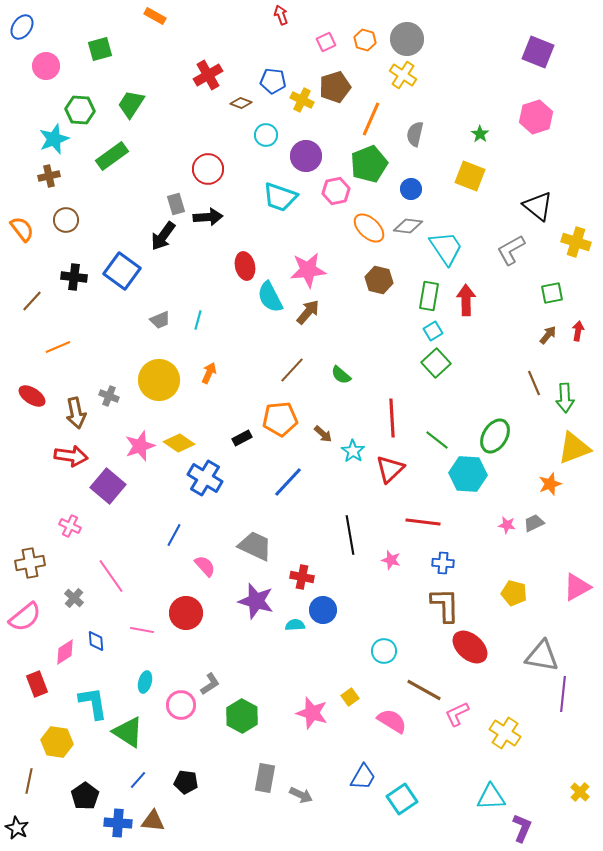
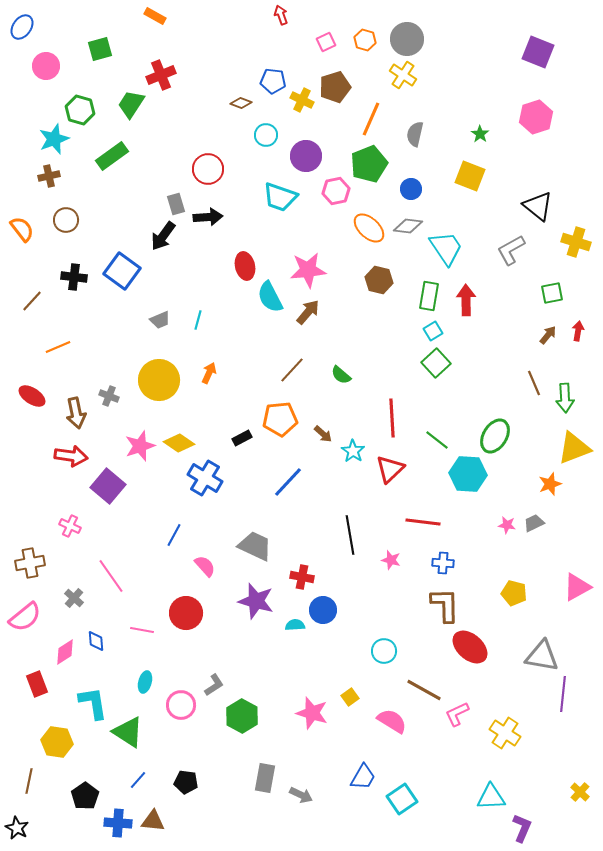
red cross at (208, 75): moved 47 px left; rotated 8 degrees clockwise
green hexagon at (80, 110): rotated 12 degrees clockwise
gray L-shape at (210, 684): moved 4 px right, 1 px down
